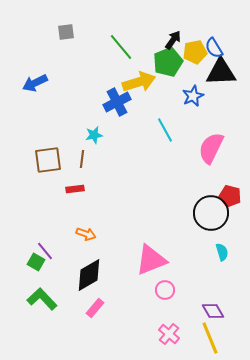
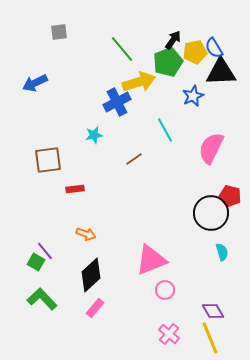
gray square: moved 7 px left
green line: moved 1 px right, 2 px down
brown line: moved 52 px right; rotated 48 degrees clockwise
black diamond: moved 2 px right; rotated 12 degrees counterclockwise
